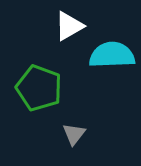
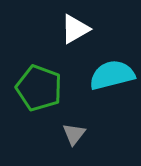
white triangle: moved 6 px right, 3 px down
cyan semicircle: moved 20 px down; rotated 12 degrees counterclockwise
